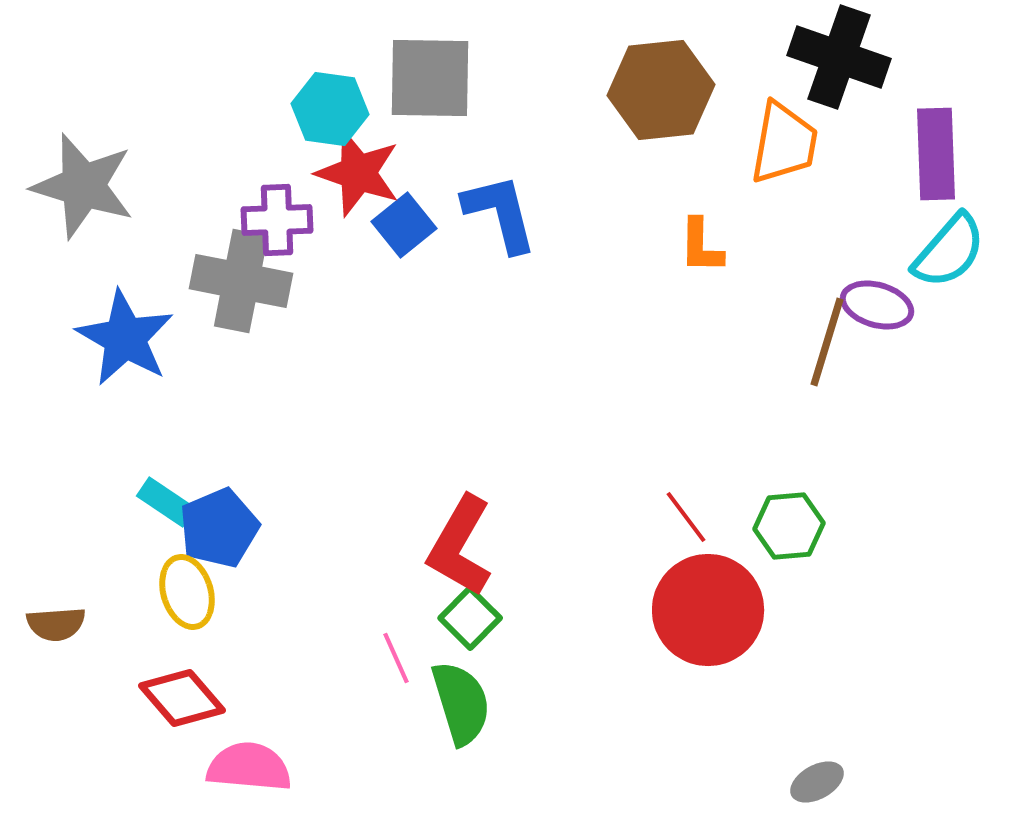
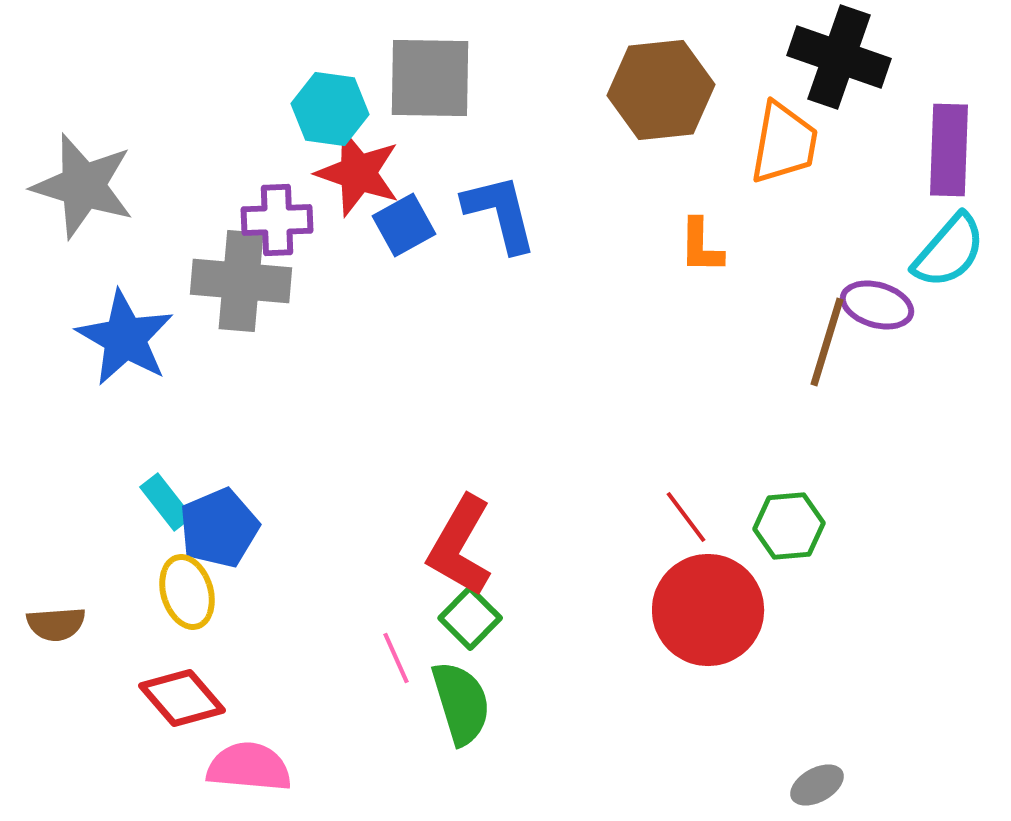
purple rectangle: moved 13 px right, 4 px up; rotated 4 degrees clockwise
blue square: rotated 10 degrees clockwise
gray cross: rotated 6 degrees counterclockwise
cyan rectangle: rotated 18 degrees clockwise
gray ellipse: moved 3 px down
